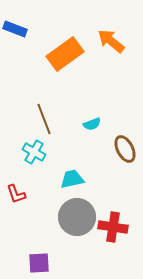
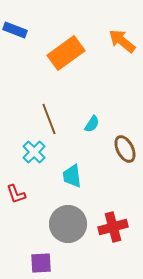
blue rectangle: moved 1 px down
orange arrow: moved 11 px right
orange rectangle: moved 1 px right, 1 px up
brown line: moved 5 px right
cyan semicircle: rotated 36 degrees counterclockwise
cyan cross: rotated 15 degrees clockwise
cyan trapezoid: moved 3 px up; rotated 85 degrees counterclockwise
gray circle: moved 9 px left, 7 px down
red cross: rotated 24 degrees counterclockwise
purple square: moved 2 px right
